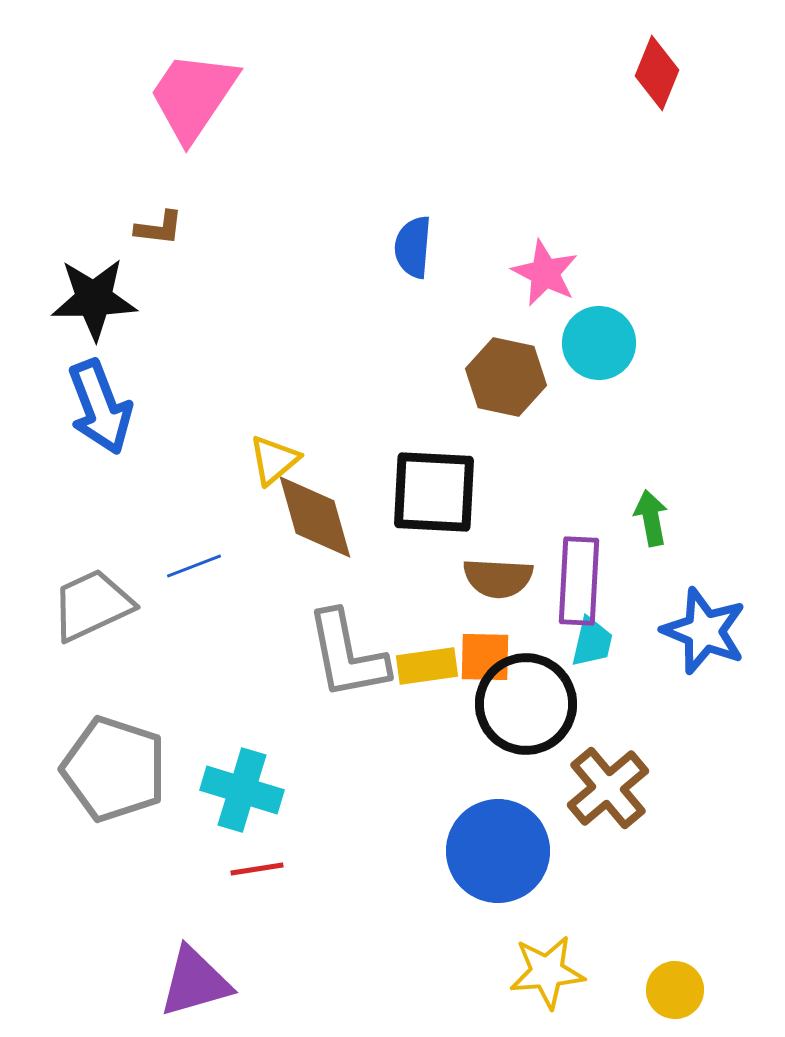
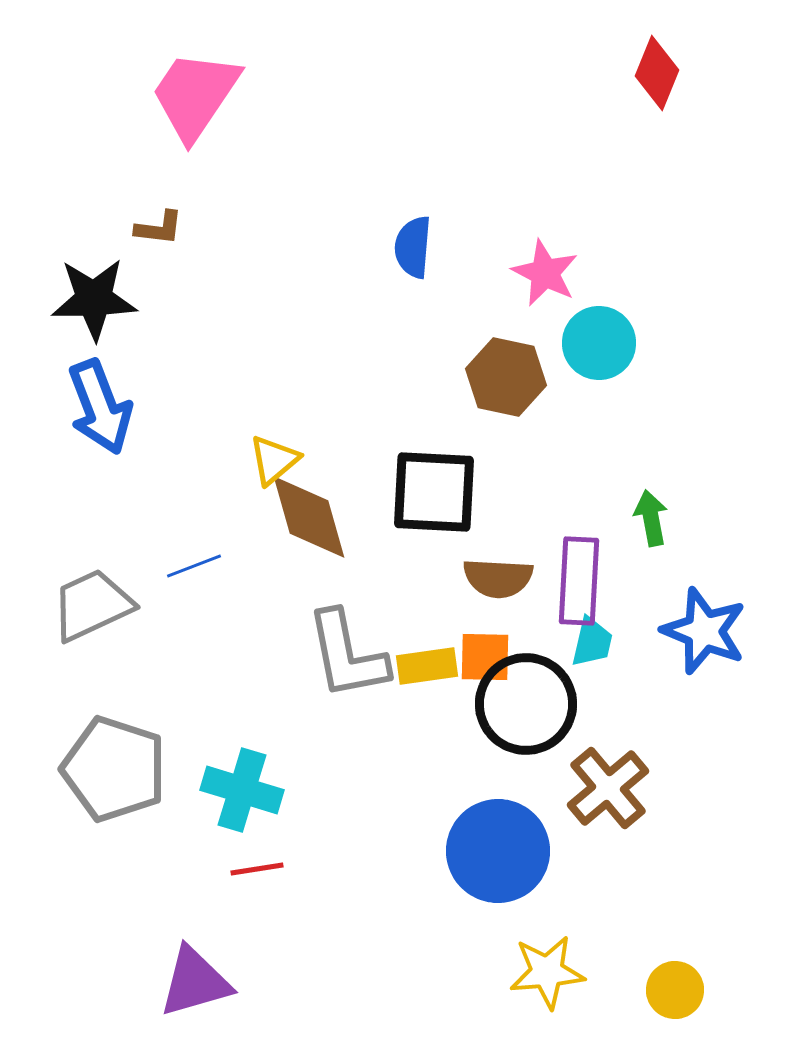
pink trapezoid: moved 2 px right, 1 px up
brown diamond: moved 6 px left
